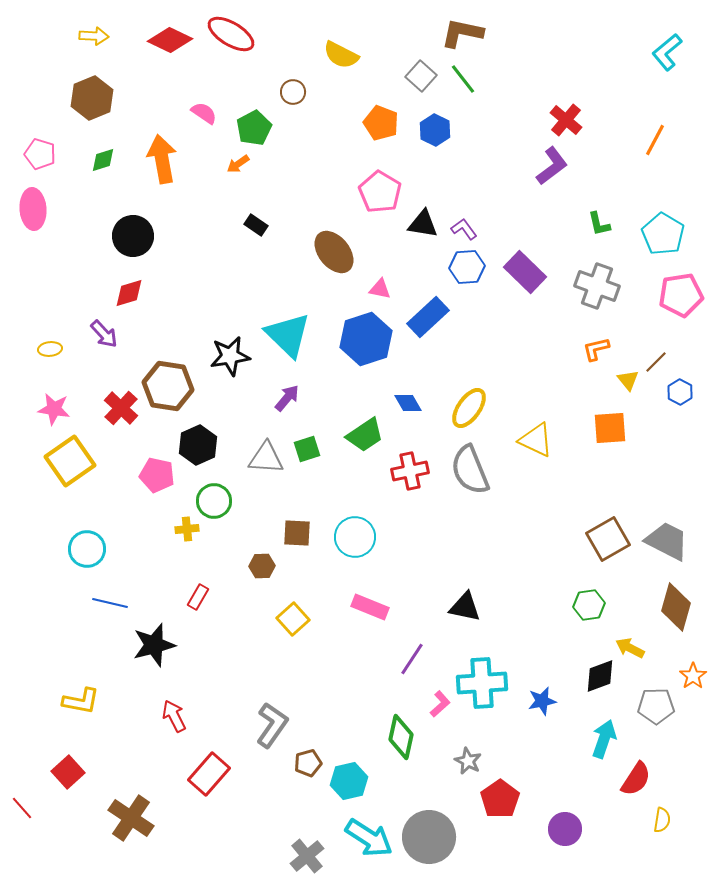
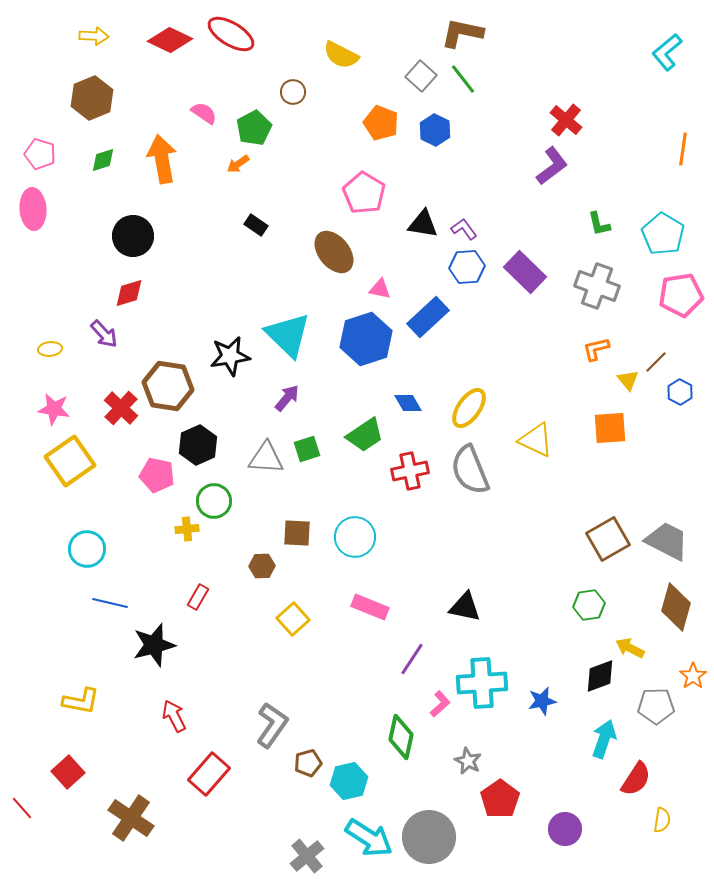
orange line at (655, 140): moved 28 px right, 9 px down; rotated 20 degrees counterclockwise
pink pentagon at (380, 192): moved 16 px left, 1 px down
